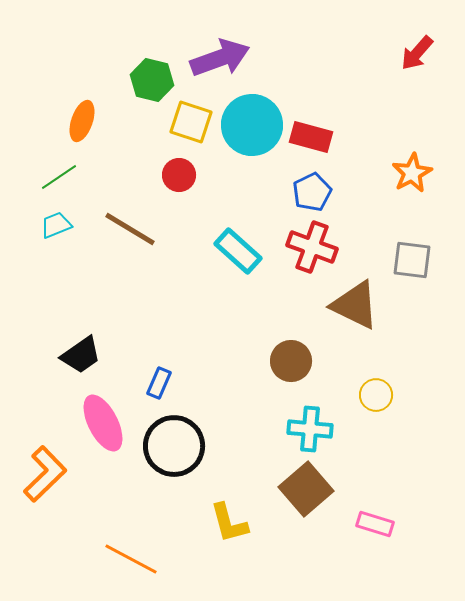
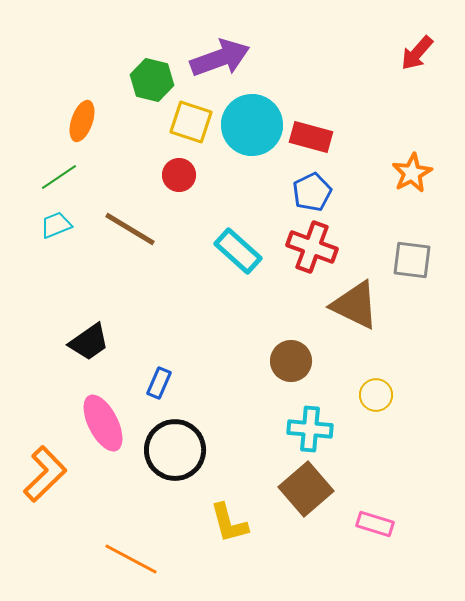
black trapezoid: moved 8 px right, 13 px up
black circle: moved 1 px right, 4 px down
